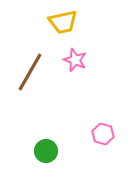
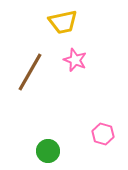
green circle: moved 2 px right
